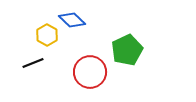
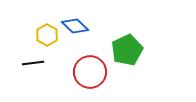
blue diamond: moved 3 px right, 6 px down
black line: rotated 15 degrees clockwise
